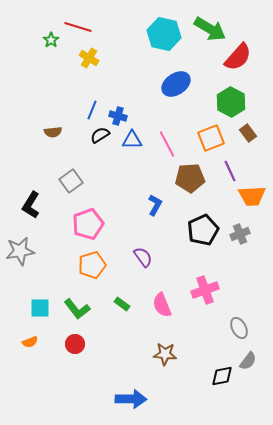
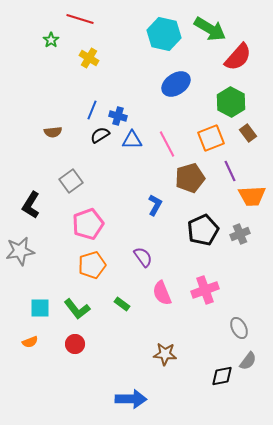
red line: moved 2 px right, 8 px up
brown pentagon: rotated 12 degrees counterclockwise
pink semicircle: moved 12 px up
